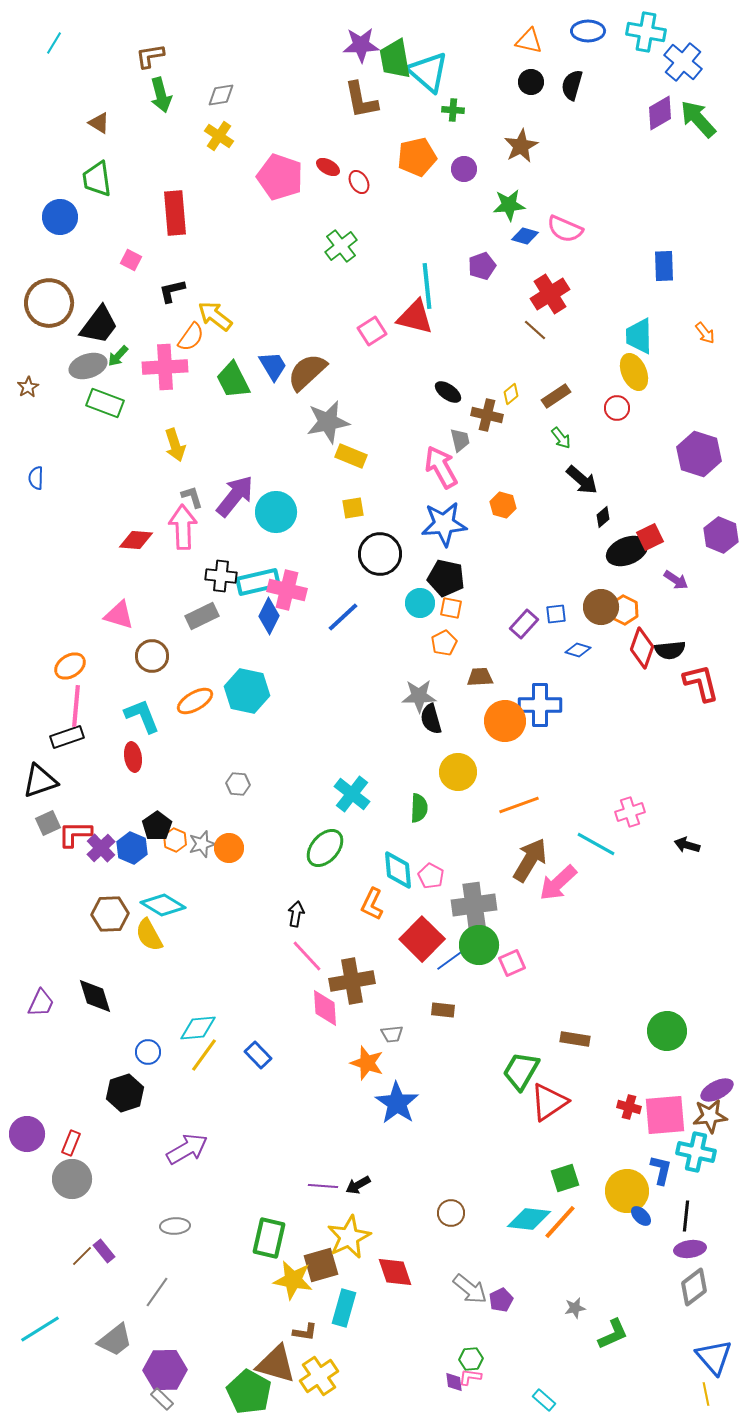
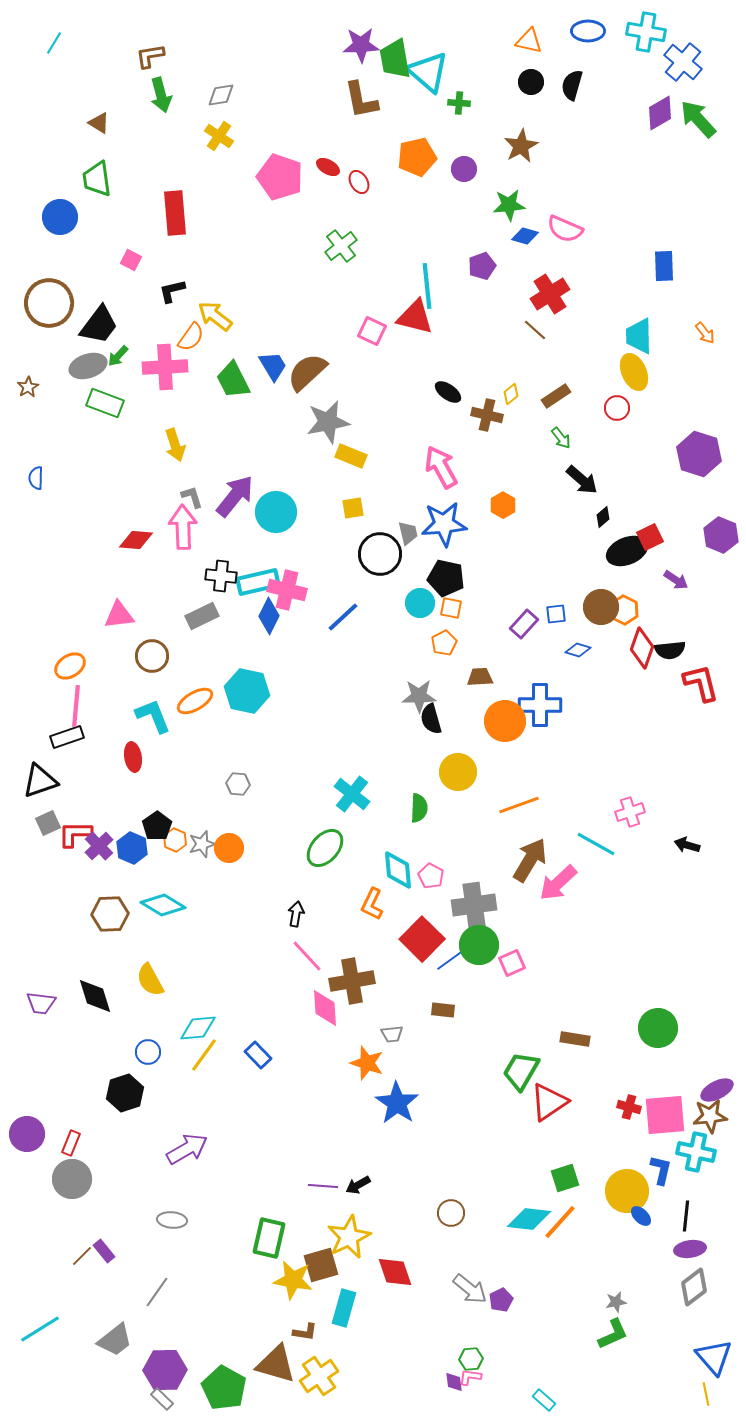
green cross at (453, 110): moved 6 px right, 7 px up
pink square at (372, 331): rotated 32 degrees counterclockwise
gray trapezoid at (460, 440): moved 52 px left, 93 px down
orange hexagon at (503, 505): rotated 15 degrees clockwise
pink triangle at (119, 615): rotated 24 degrees counterclockwise
cyan L-shape at (142, 716): moved 11 px right
purple cross at (101, 848): moved 2 px left, 2 px up
yellow semicircle at (149, 935): moved 1 px right, 45 px down
purple trapezoid at (41, 1003): rotated 72 degrees clockwise
green circle at (667, 1031): moved 9 px left, 3 px up
gray ellipse at (175, 1226): moved 3 px left, 6 px up; rotated 8 degrees clockwise
gray star at (575, 1308): moved 41 px right, 6 px up
green pentagon at (249, 1392): moved 25 px left, 4 px up
